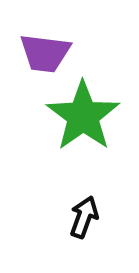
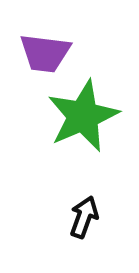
green star: rotated 12 degrees clockwise
